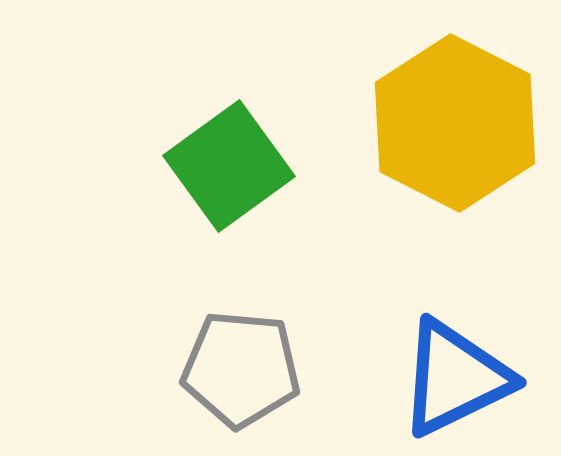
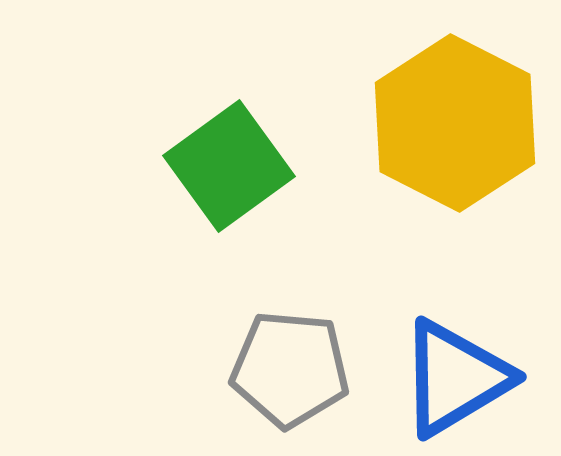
gray pentagon: moved 49 px right
blue triangle: rotated 5 degrees counterclockwise
